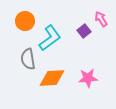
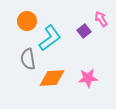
orange circle: moved 2 px right
